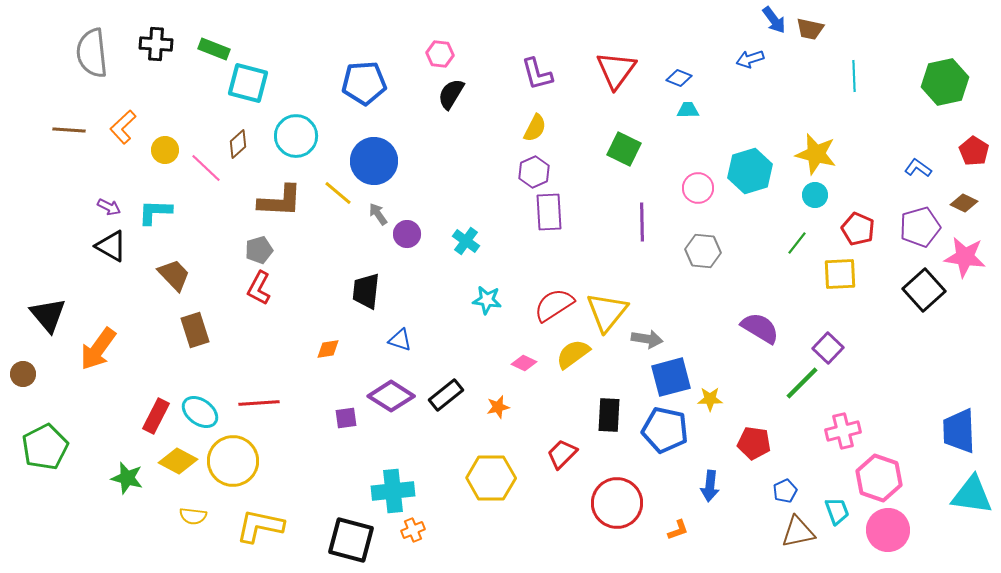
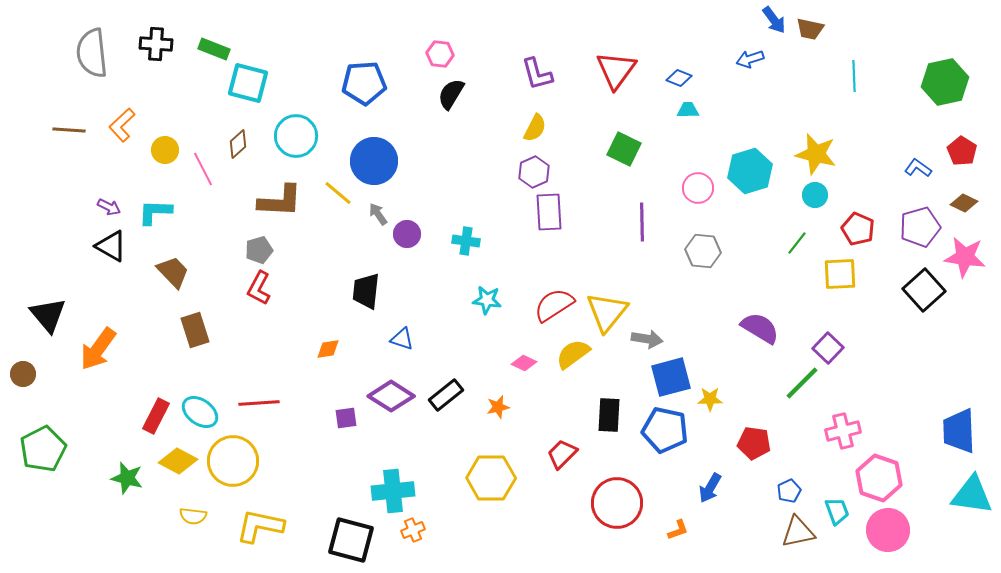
orange L-shape at (123, 127): moved 1 px left, 2 px up
red pentagon at (974, 151): moved 12 px left
pink line at (206, 168): moved 3 px left, 1 px down; rotated 20 degrees clockwise
cyan cross at (466, 241): rotated 28 degrees counterclockwise
brown trapezoid at (174, 275): moved 1 px left, 3 px up
blue triangle at (400, 340): moved 2 px right, 1 px up
green pentagon at (45, 447): moved 2 px left, 2 px down
blue arrow at (710, 486): moved 2 px down; rotated 24 degrees clockwise
blue pentagon at (785, 491): moved 4 px right
